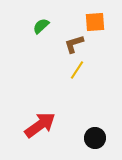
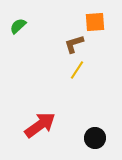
green semicircle: moved 23 px left
